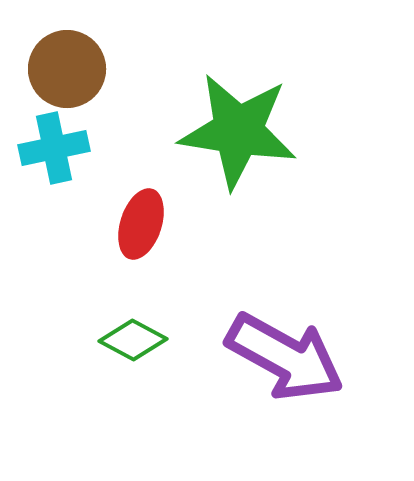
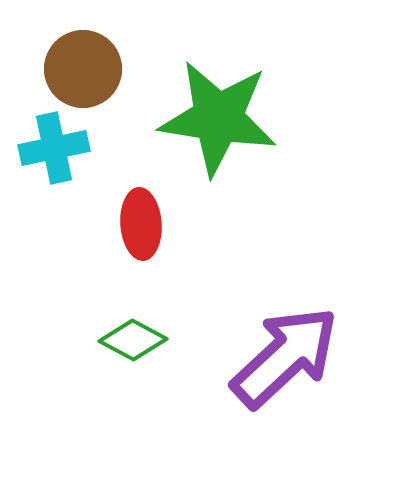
brown circle: moved 16 px right
green star: moved 20 px left, 13 px up
red ellipse: rotated 22 degrees counterclockwise
purple arrow: rotated 72 degrees counterclockwise
